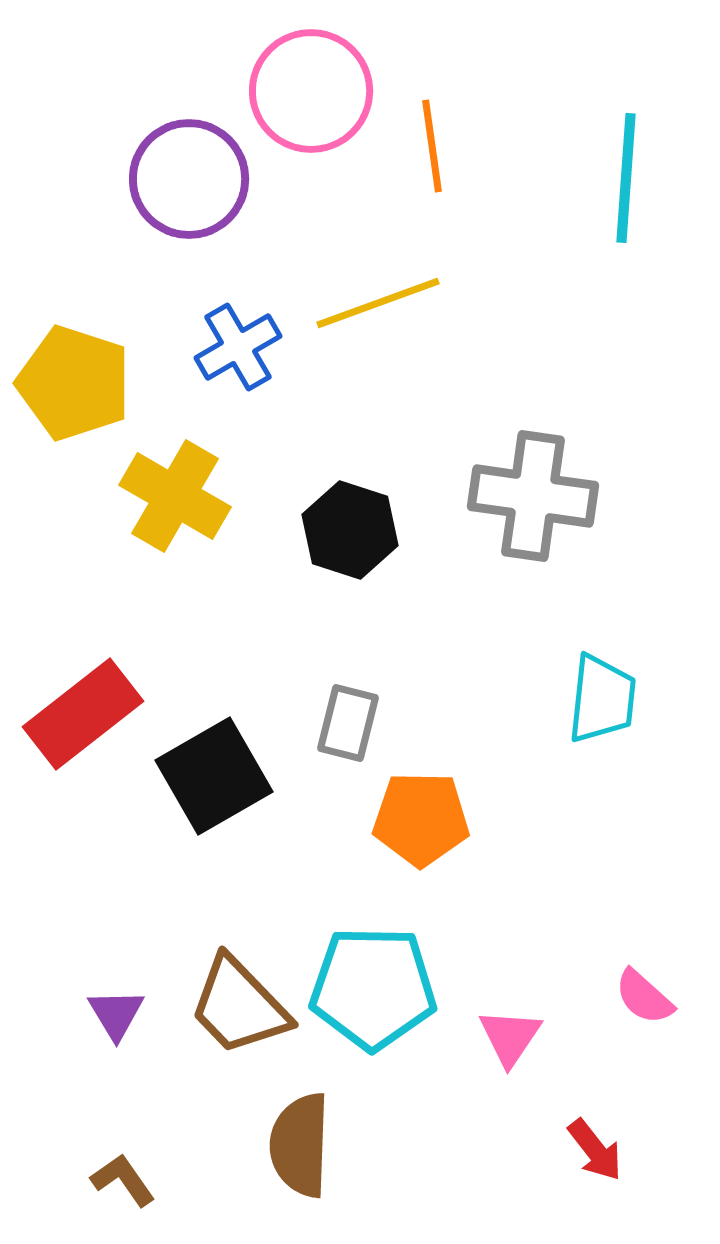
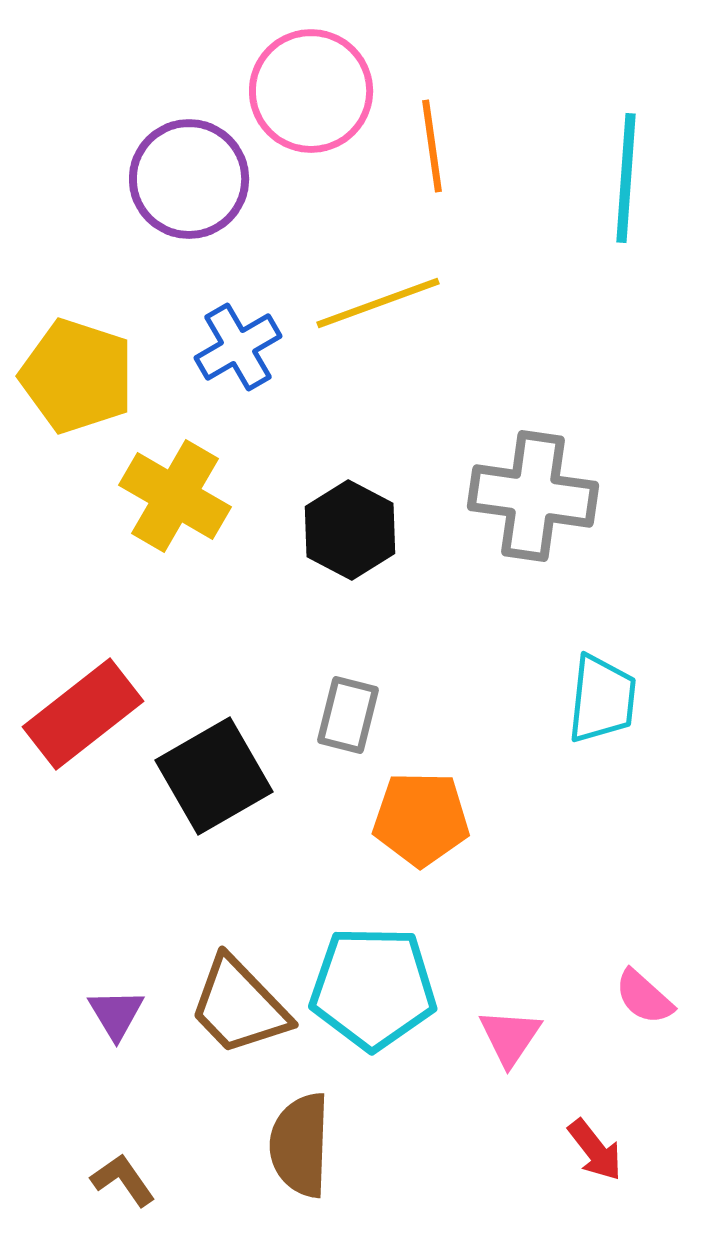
yellow pentagon: moved 3 px right, 7 px up
black hexagon: rotated 10 degrees clockwise
gray rectangle: moved 8 px up
